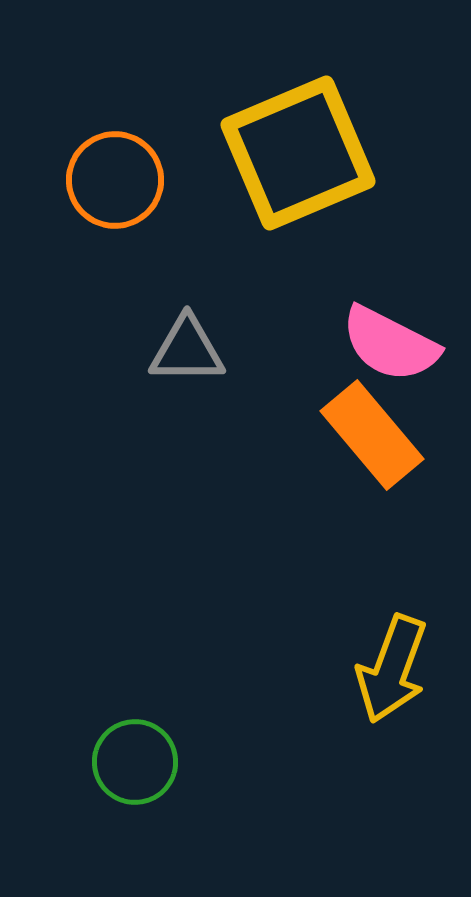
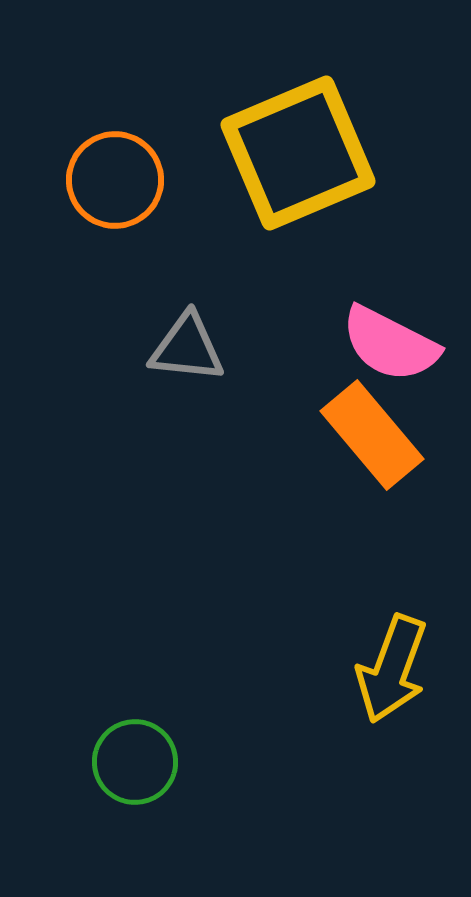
gray triangle: moved 2 px up; rotated 6 degrees clockwise
